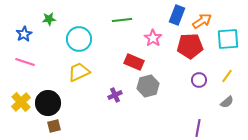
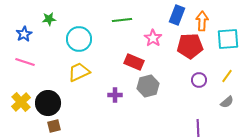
orange arrow: rotated 54 degrees counterclockwise
purple cross: rotated 24 degrees clockwise
purple line: rotated 12 degrees counterclockwise
